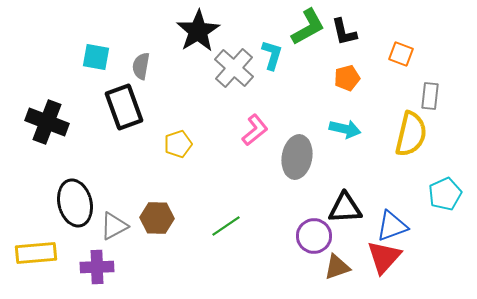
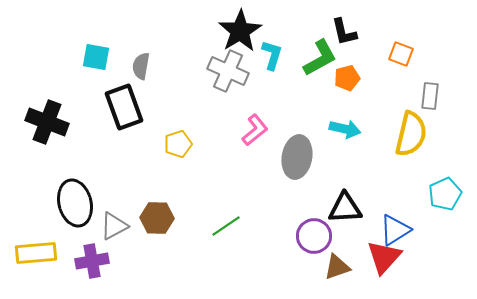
green L-shape: moved 12 px right, 31 px down
black star: moved 42 px right
gray cross: moved 6 px left, 3 px down; rotated 18 degrees counterclockwise
blue triangle: moved 3 px right, 4 px down; rotated 12 degrees counterclockwise
purple cross: moved 5 px left, 6 px up; rotated 8 degrees counterclockwise
